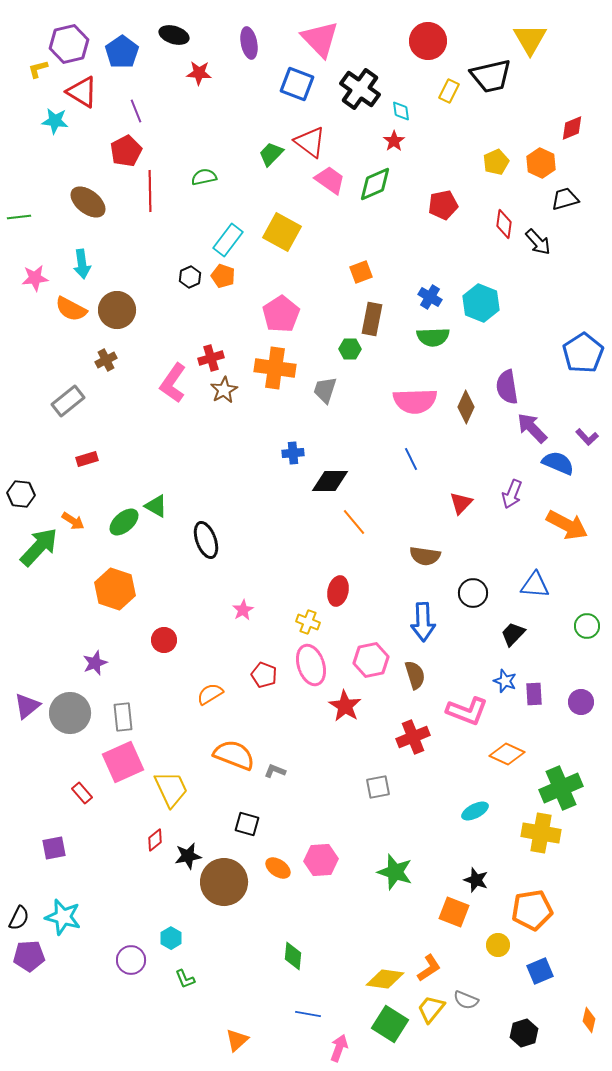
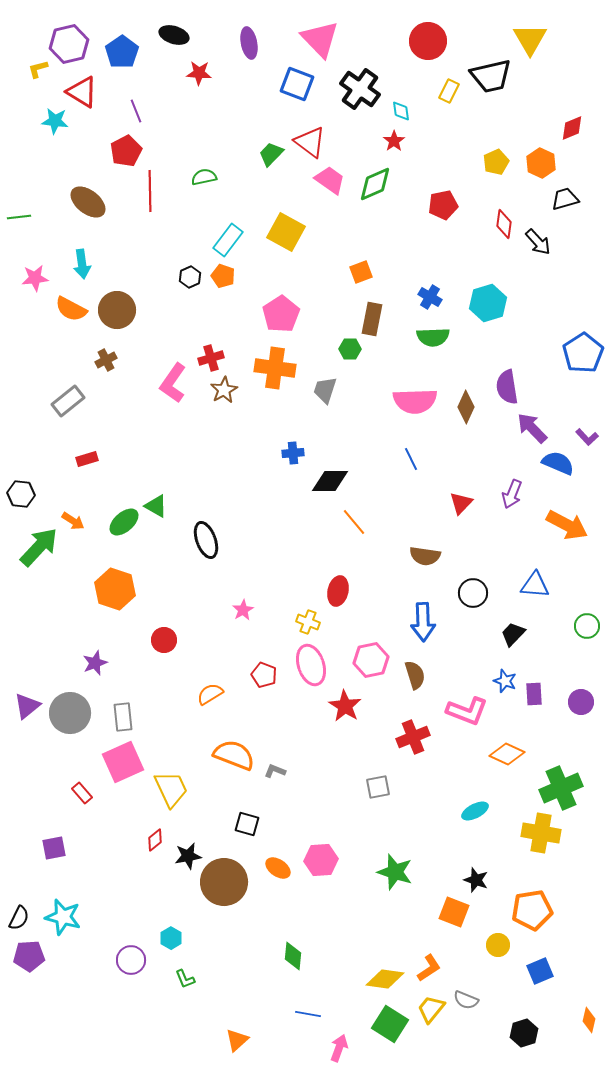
yellow square at (282, 232): moved 4 px right
cyan hexagon at (481, 303): moved 7 px right; rotated 21 degrees clockwise
